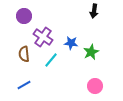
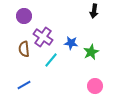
brown semicircle: moved 5 px up
